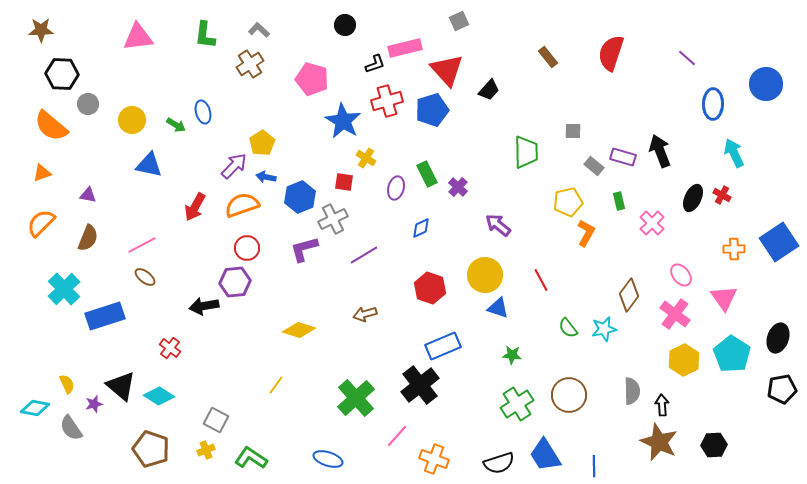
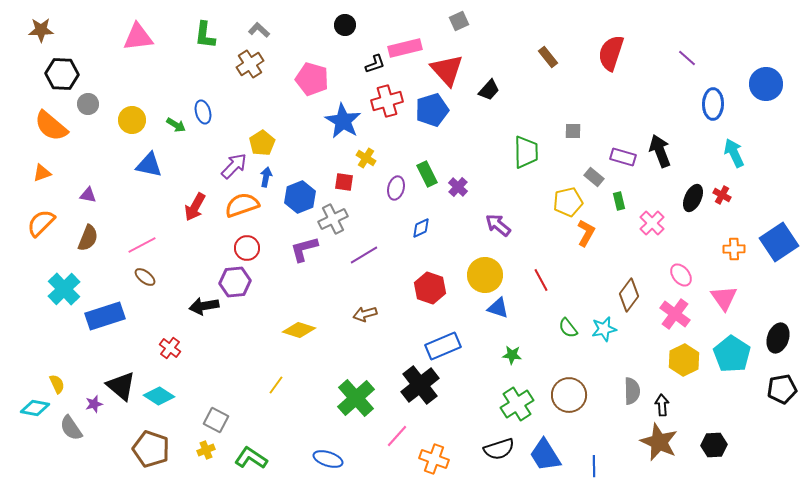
gray rectangle at (594, 166): moved 11 px down
blue arrow at (266, 177): rotated 90 degrees clockwise
yellow semicircle at (67, 384): moved 10 px left
black semicircle at (499, 463): moved 14 px up
